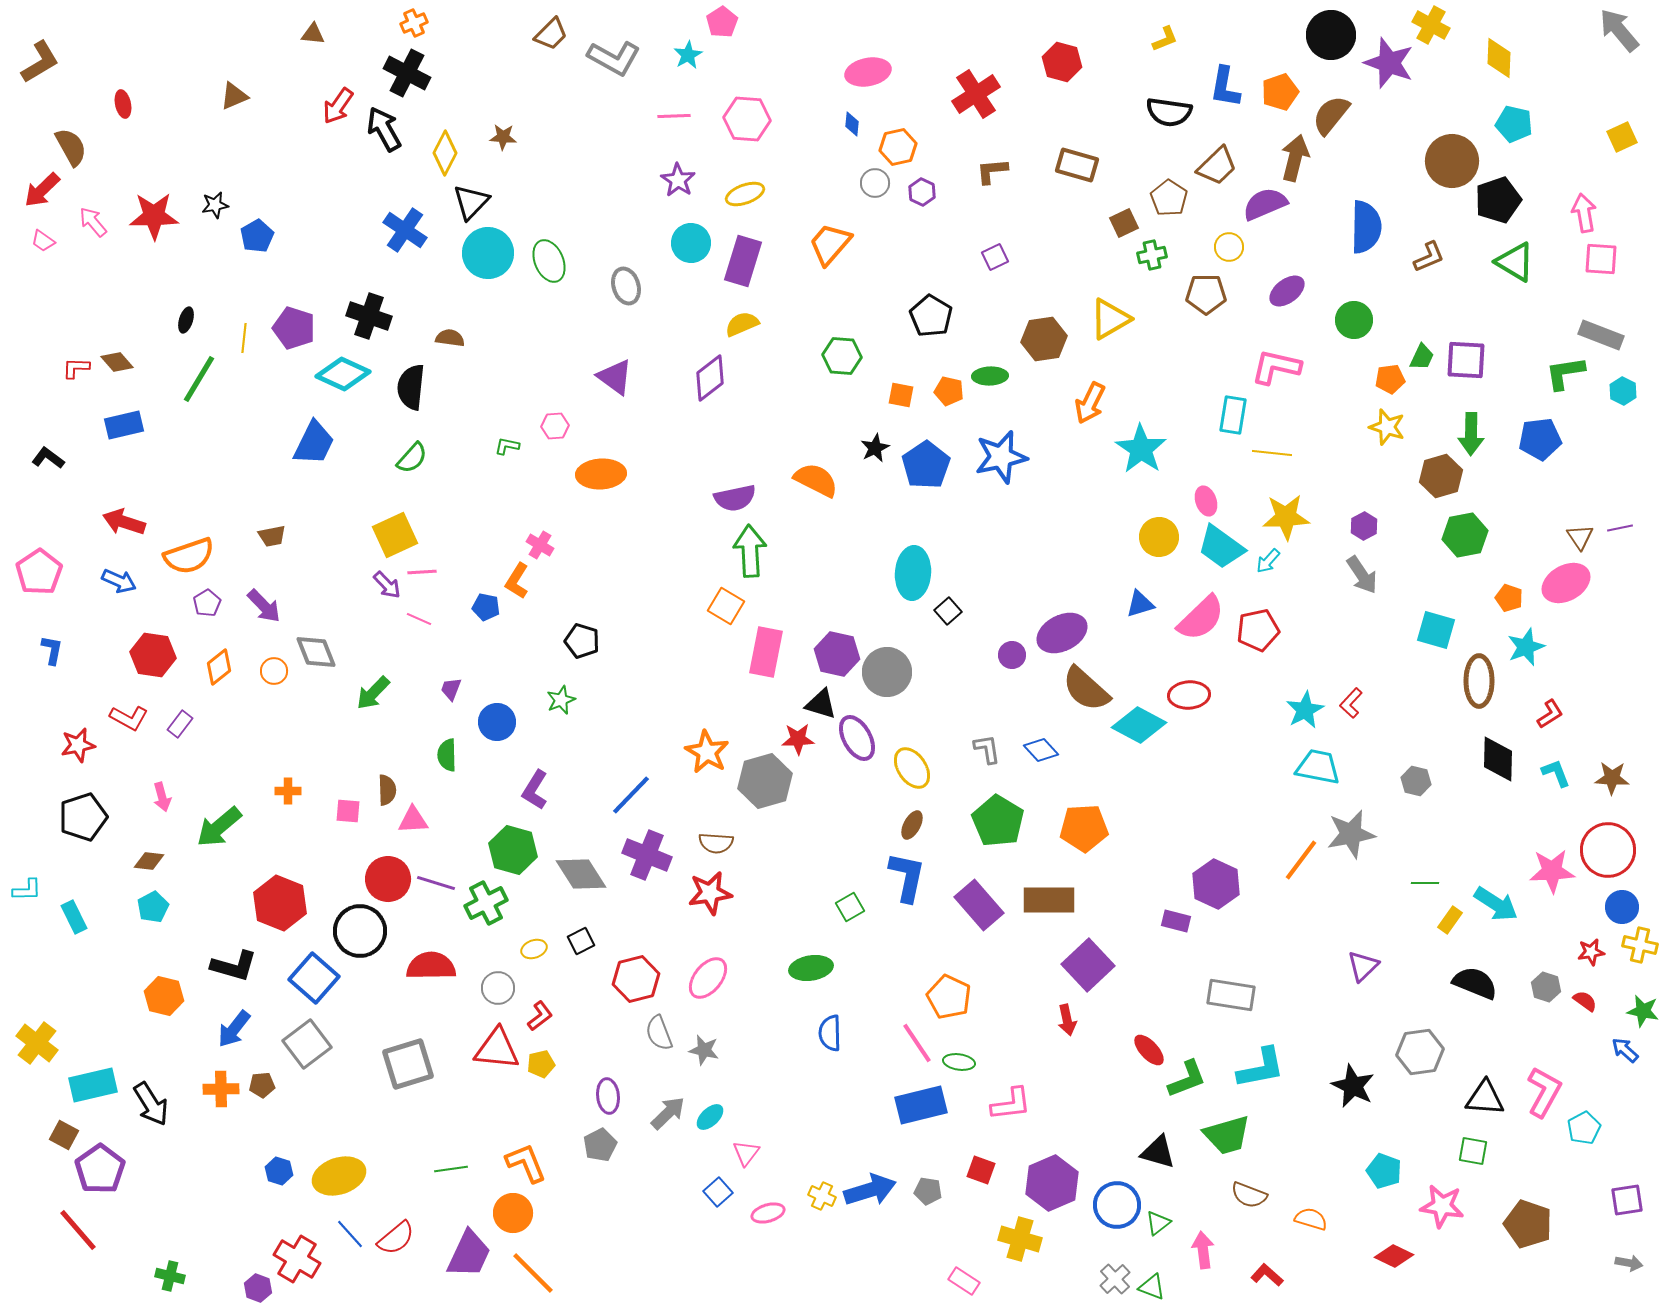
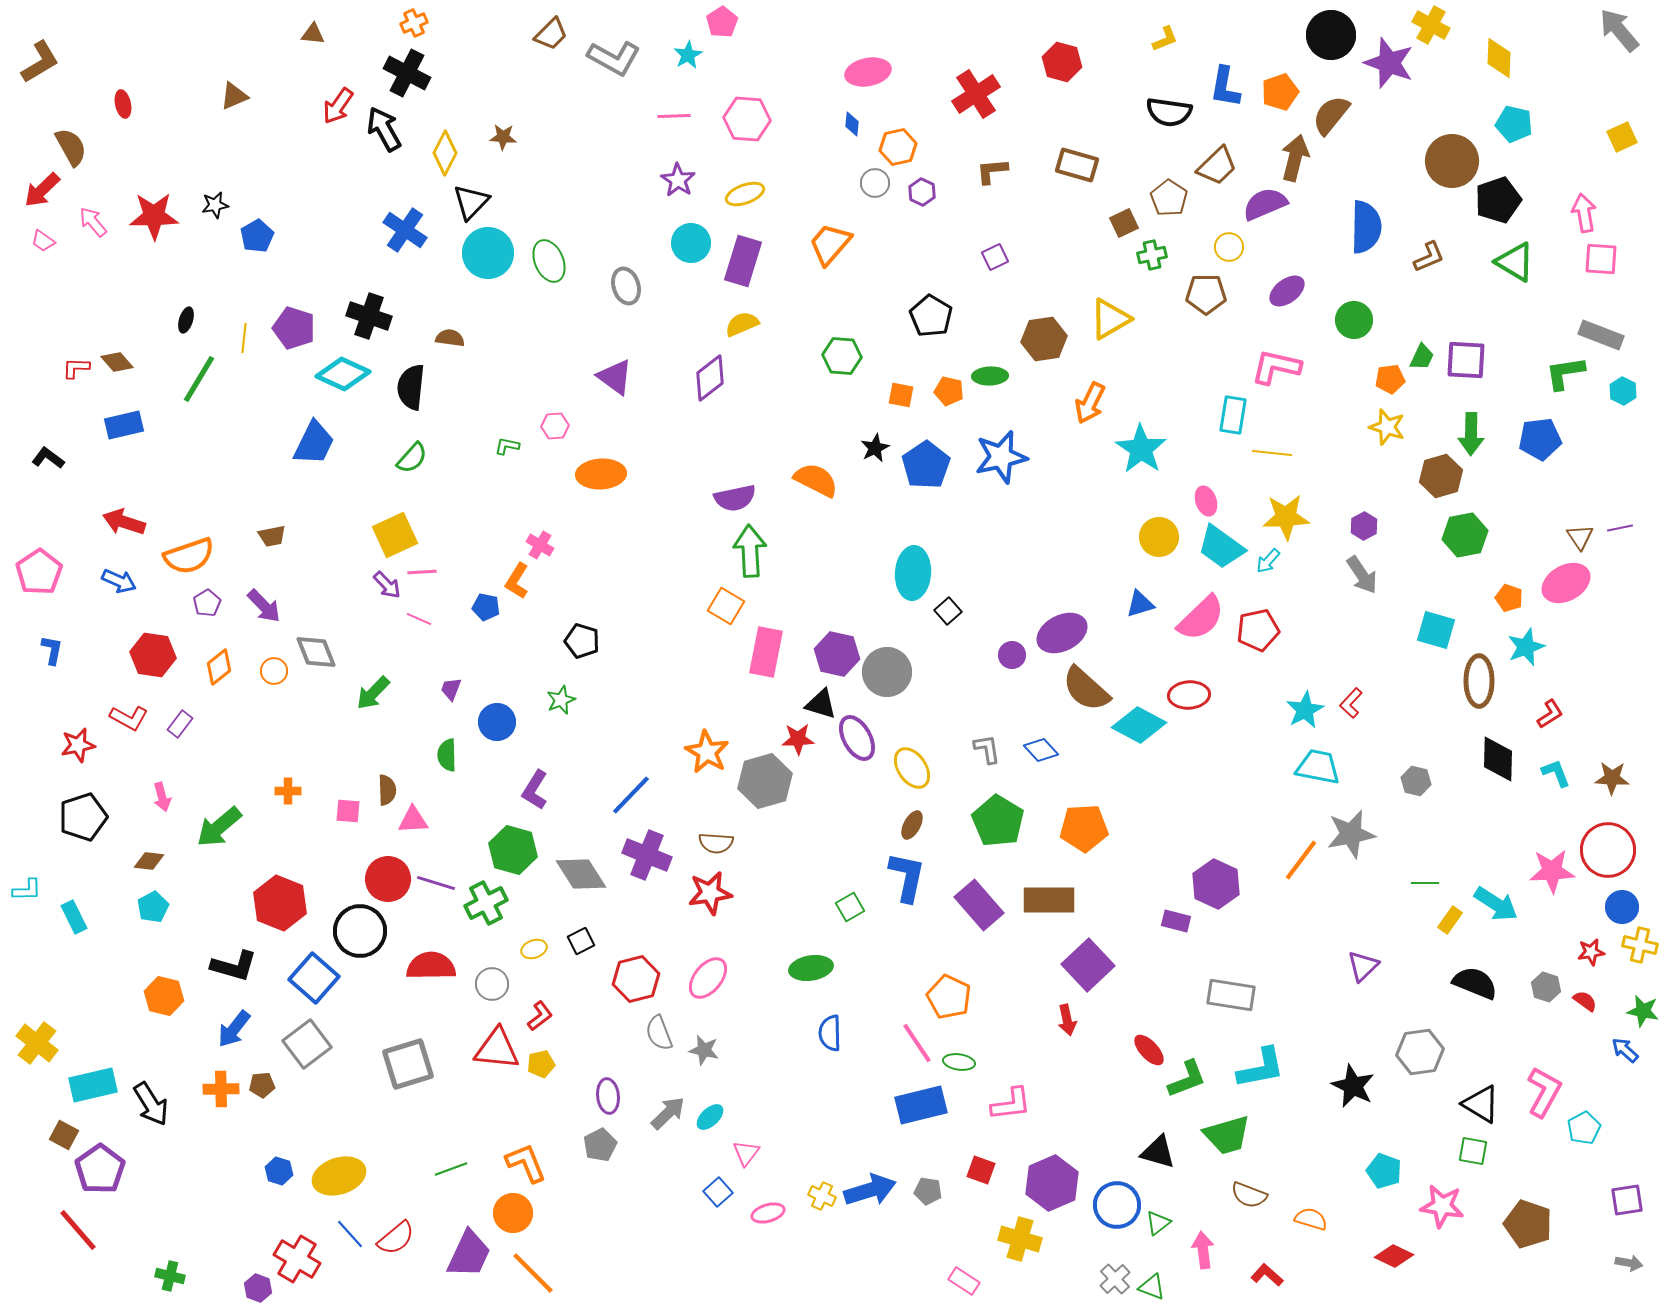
gray circle at (498, 988): moved 6 px left, 4 px up
black triangle at (1485, 1098): moved 4 px left, 6 px down; rotated 27 degrees clockwise
green line at (451, 1169): rotated 12 degrees counterclockwise
